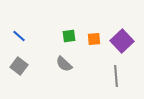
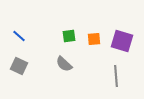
purple square: rotated 30 degrees counterclockwise
gray square: rotated 12 degrees counterclockwise
